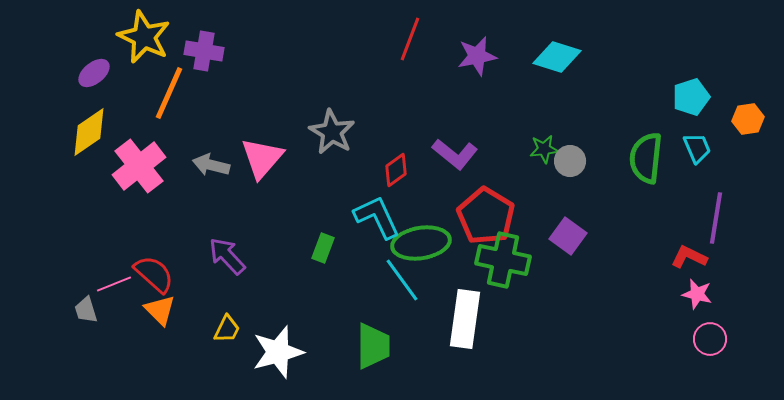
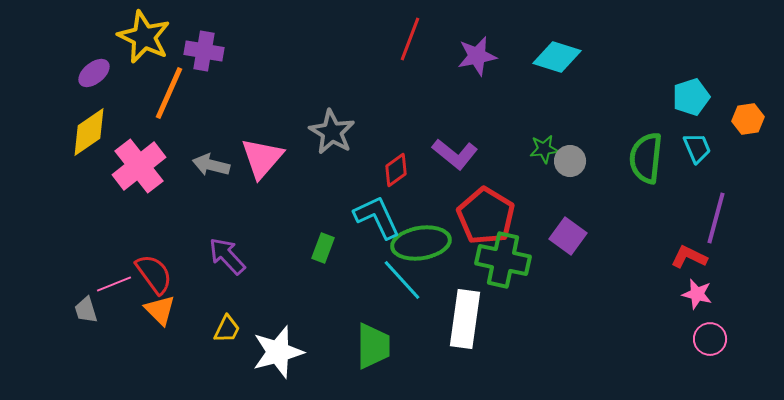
purple line: rotated 6 degrees clockwise
red semicircle: rotated 12 degrees clockwise
cyan line: rotated 6 degrees counterclockwise
